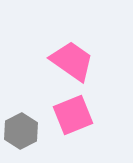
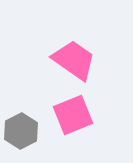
pink trapezoid: moved 2 px right, 1 px up
